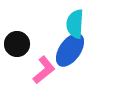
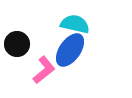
cyan semicircle: rotated 100 degrees clockwise
